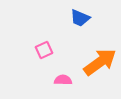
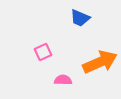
pink square: moved 1 px left, 2 px down
orange arrow: rotated 12 degrees clockwise
